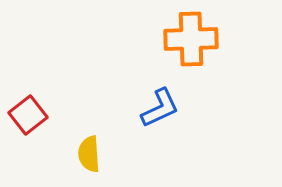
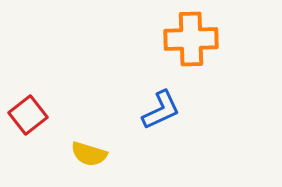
blue L-shape: moved 1 px right, 2 px down
yellow semicircle: rotated 69 degrees counterclockwise
